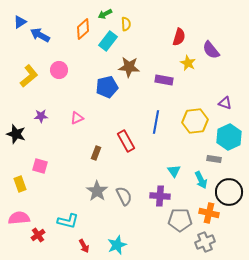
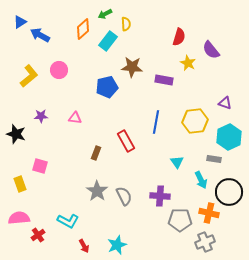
brown star: moved 3 px right
pink triangle: moved 2 px left; rotated 32 degrees clockwise
cyan triangle: moved 3 px right, 9 px up
cyan L-shape: rotated 15 degrees clockwise
